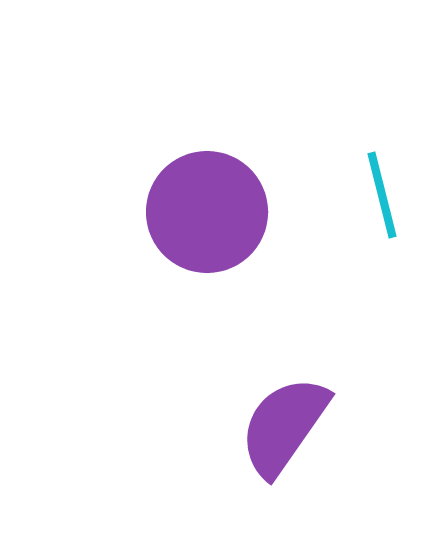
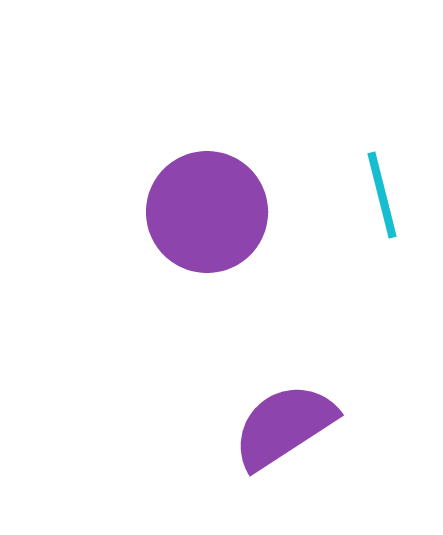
purple semicircle: rotated 22 degrees clockwise
